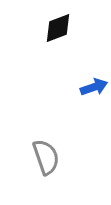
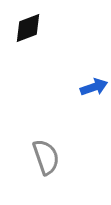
black diamond: moved 30 px left
